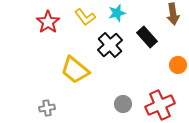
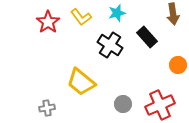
yellow L-shape: moved 4 px left
black cross: rotated 15 degrees counterclockwise
yellow trapezoid: moved 6 px right, 12 px down
